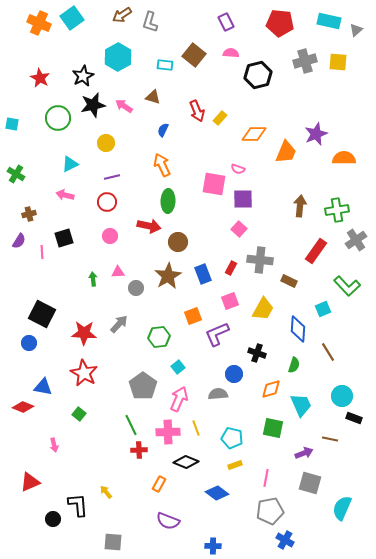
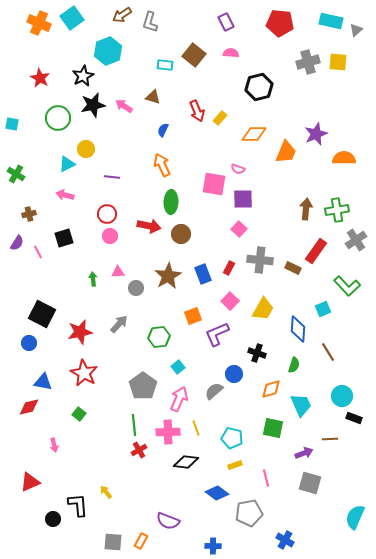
cyan rectangle at (329, 21): moved 2 px right
cyan hexagon at (118, 57): moved 10 px left, 6 px up; rotated 8 degrees clockwise
gray cross at (305, 61): moved 3 px right, 1 px down
black hexagon at (258, 75): moved 1 px right, 12 px down
yellow circle at (106, 143): moved 20 px left, 6 px down
cyan triangle at (70, 164): moved 3 px left
purple line at (112, 177): rotated 21 degrees clockwise
green ellipse at (168, 201): moved 3 px right, 1 px down
red circle at (107, 202): moved 12 px down
brown arrow at (300, 206): moved 6 px right, 3 px down
purple semicircle at (19, 241): moved 2 px left, 2 px down
brown circle at (178, 242): moved 3 px right, 8 px up
pink line at (42, 252): moved 4 px left; rotated 24 degrees counterclockwise
red rectangle at (231, 268): moved 2 px left
brown rectangle at (289, 281): moved 4 px right, 13 px up
pink square at (230, 301): rotated 24 degrees counterclockwise
red star at (84, 333): moved 4 px left, 1 px up; rotated 15 degrees counterclockwise
blue triangle at (43, 387): moved 5 px up
gray semicircle at (218, 394): moved 4 px left, 3 px up; rotated 36 degrees counterclockwise
red diamond at (23, 407): moved 6 px right; rotated 35 degrees counterclockwise
green line at (131, 425): moved 3 px right; rotated 20 degrees clockwise
brown line at (330, 439): rotated 14 degrees counterclockwise
red cross at (139, 450): rotated 28 degrees counterclockwise
black diamond at (186, 462): rotated 15 degrees counterclockwise
pink line at (266, 478): rotated 24 degrees counterclockwise
orange rectangle at (159, 484): moved 18 px left, 57 px down
cyan semicircle at (342, 508): moved 13 px right, 9 px down
gray pentagon at (270, 511): moved 21 px left, 2 px down
